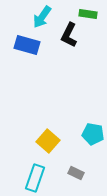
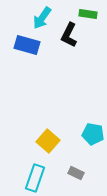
cyan arrow: moved 1 px down
